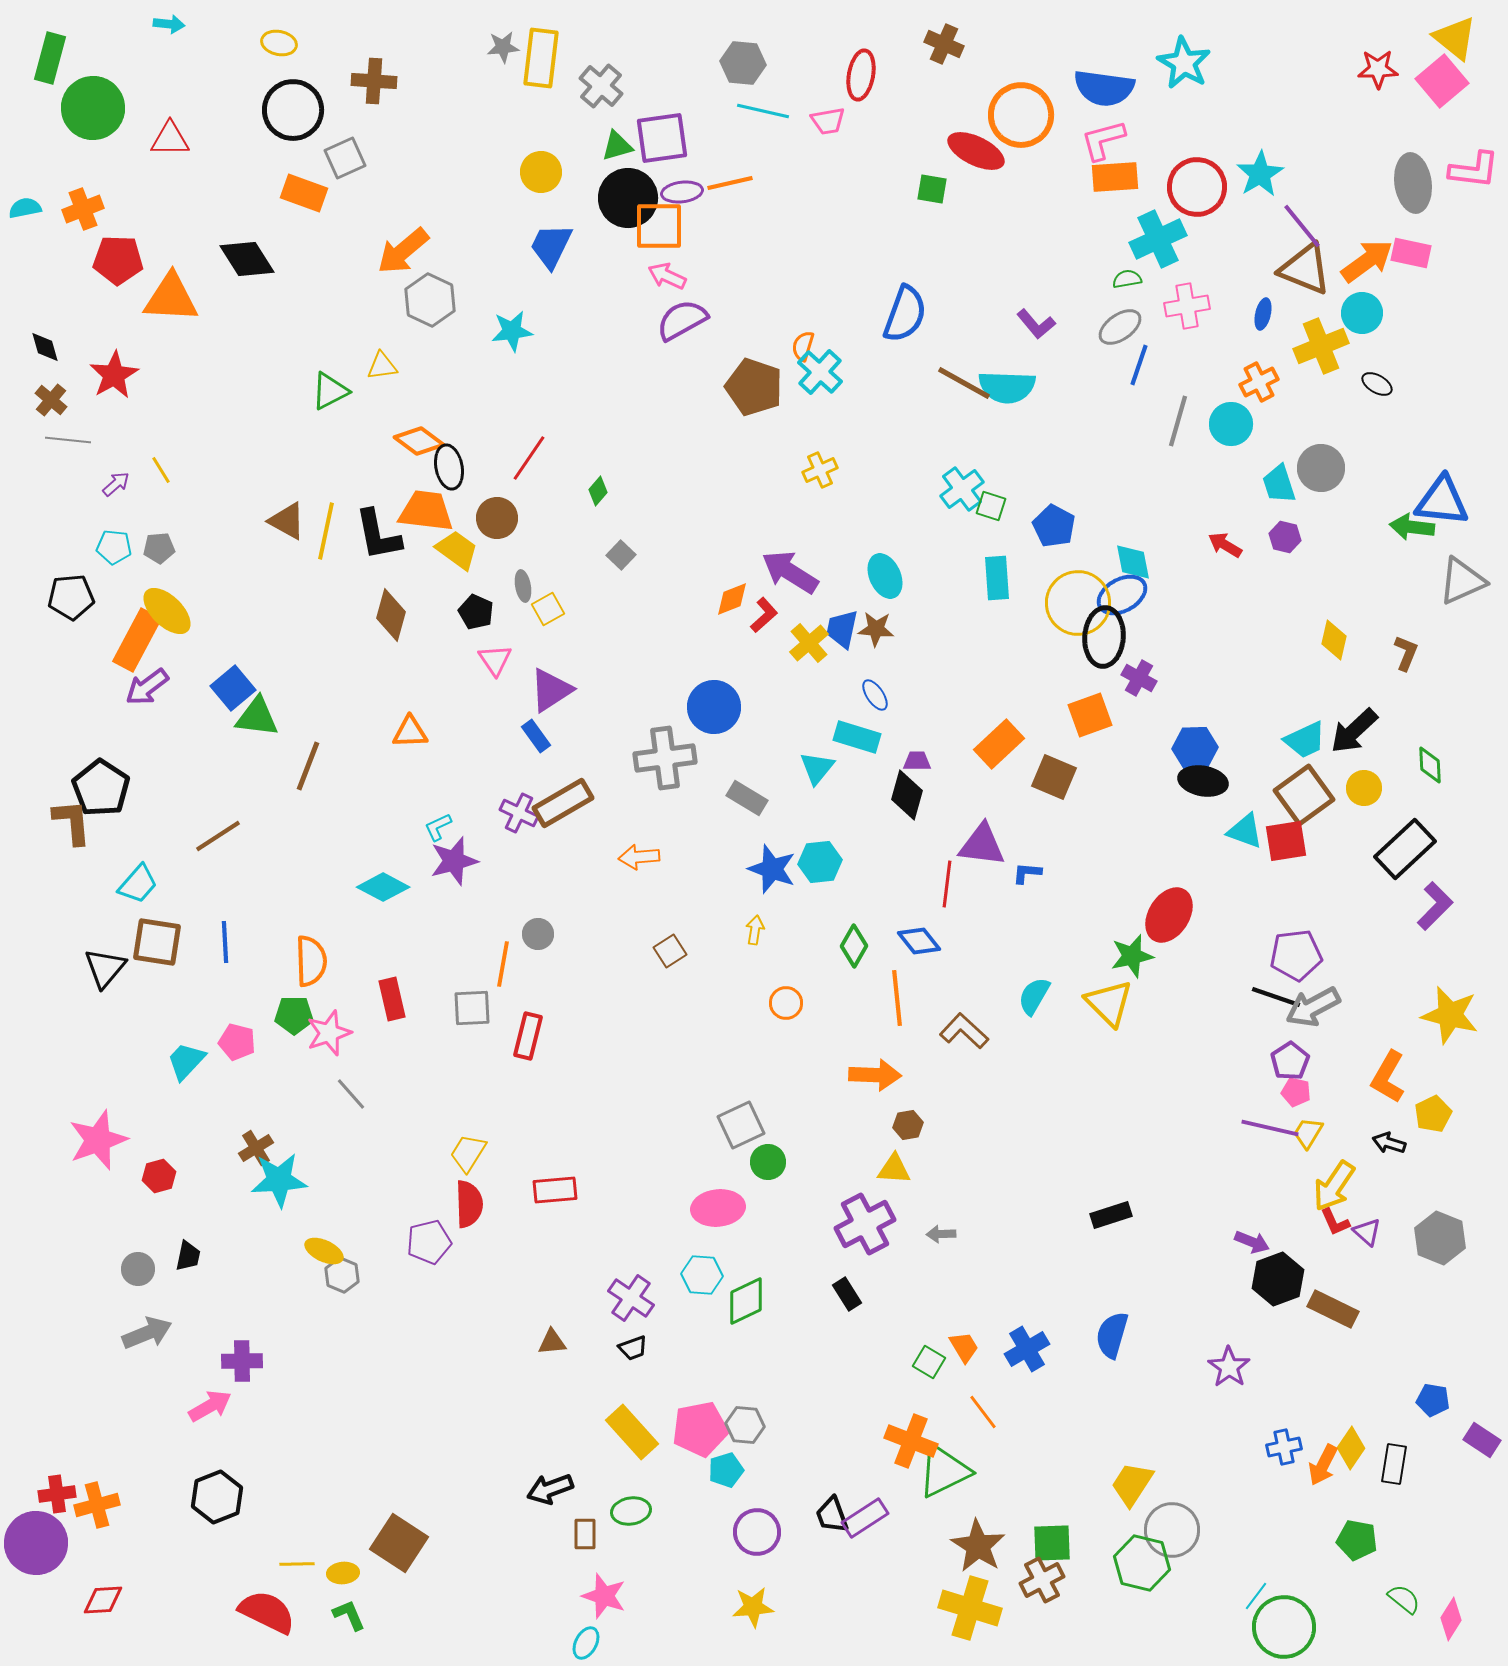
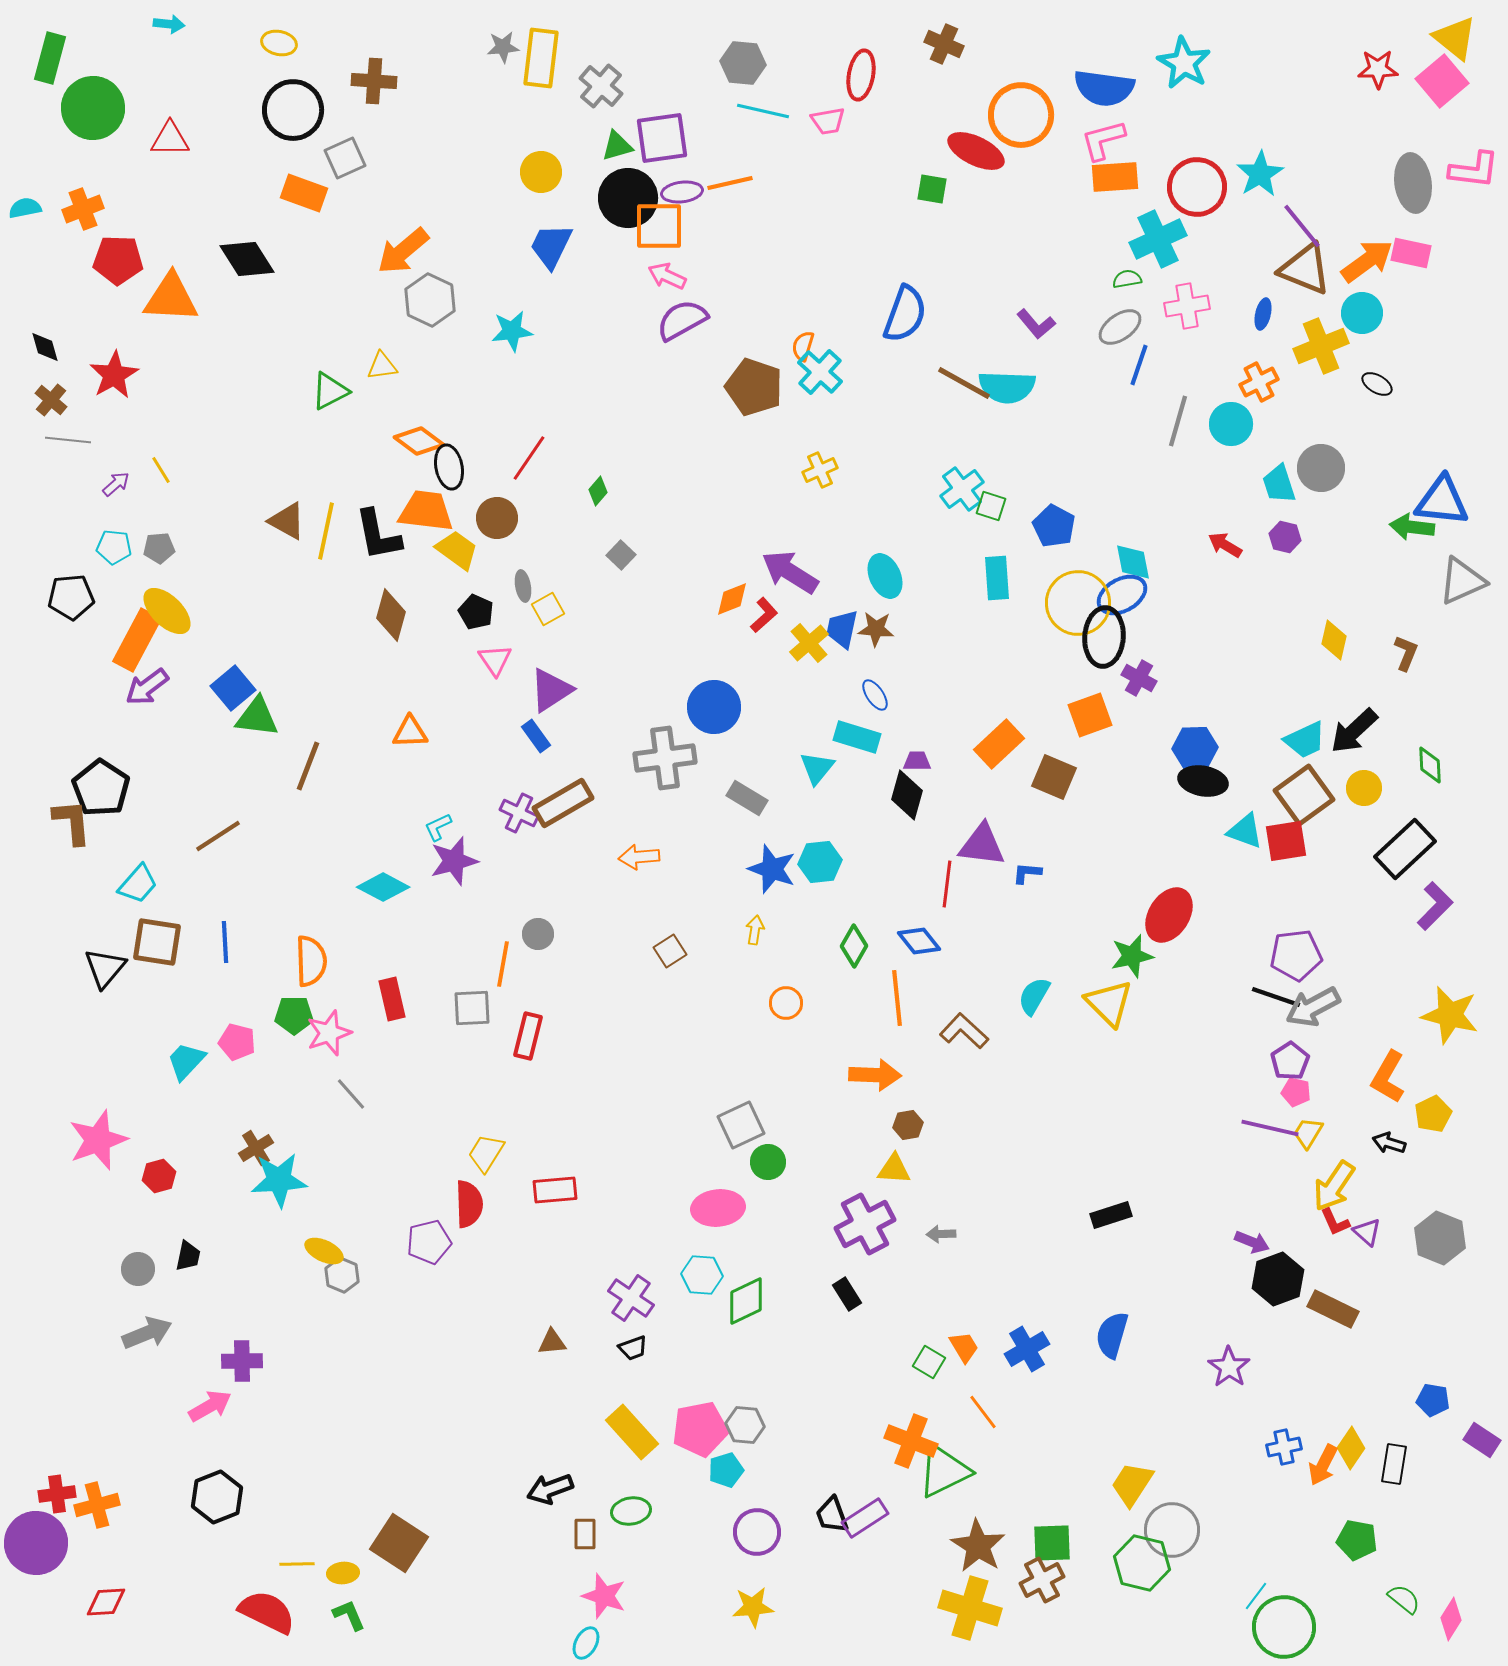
yellow trapezoid at (468, 1153): moved 18 px right
red diamond at (103, 1600): moved 3 px right, 2 px down
